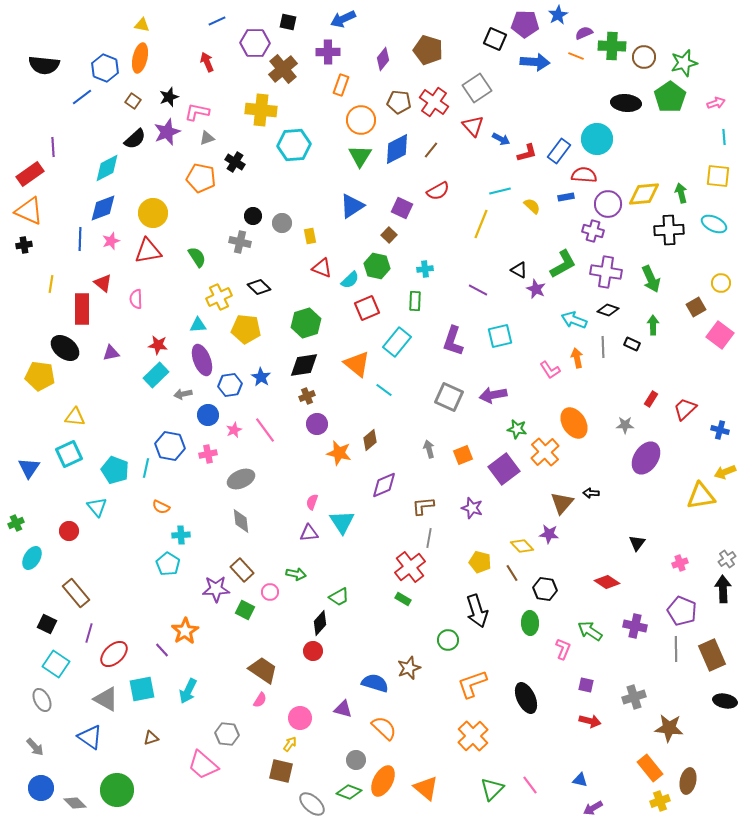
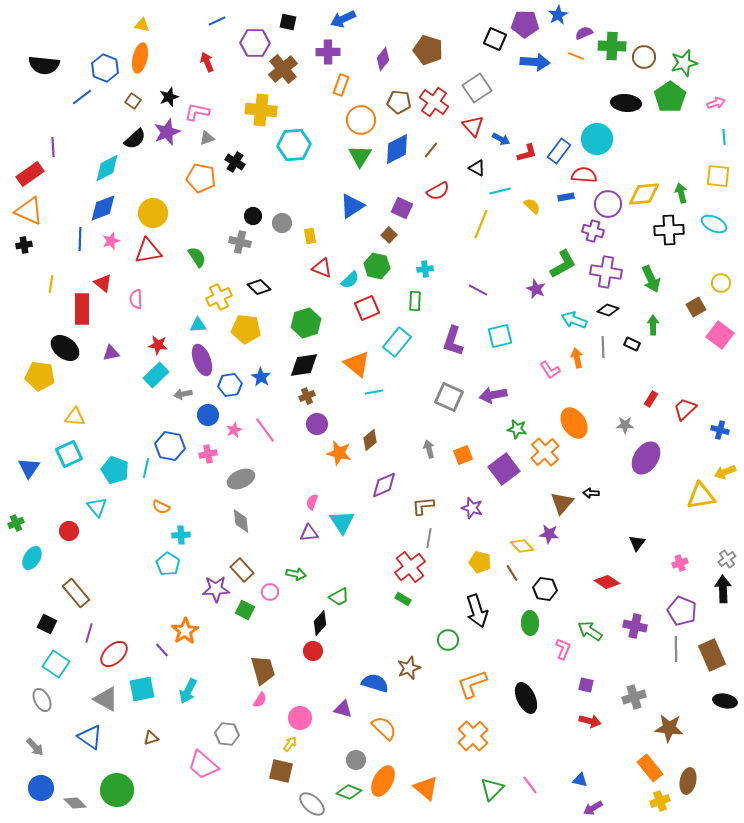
black triangle at (519, 270): moved 42 px left, 102 px up
cyan line at (384, 390): moved 10 px left, 2 px down; rotated 48 degrees counterclockwise
brown trapezoid at (263, 670): rotated 40 degrees clockwise
